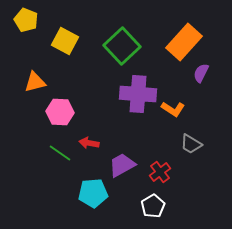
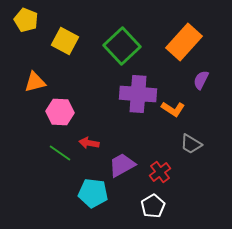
purple semicircle: moved 7 px down
cyan pentagon: rotated 12 degrees clockwise
